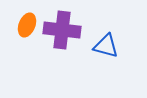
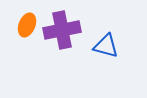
purple cross: rotated 18 degrees counterclockwise
